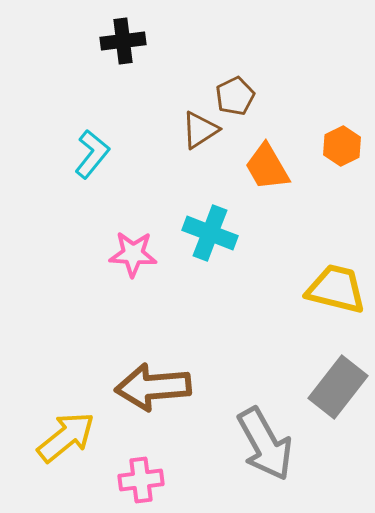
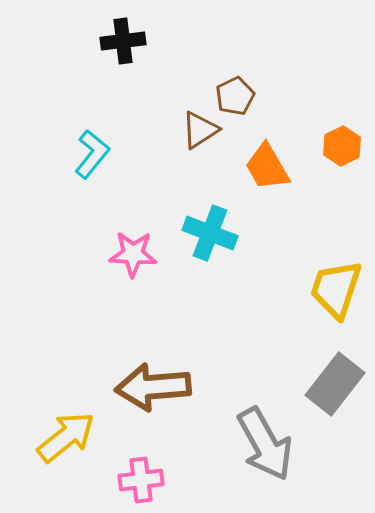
yellow trapezoid: rotated 86 degrees counterclockwise
gray rectangle: moved 3 px left, 3 px up
